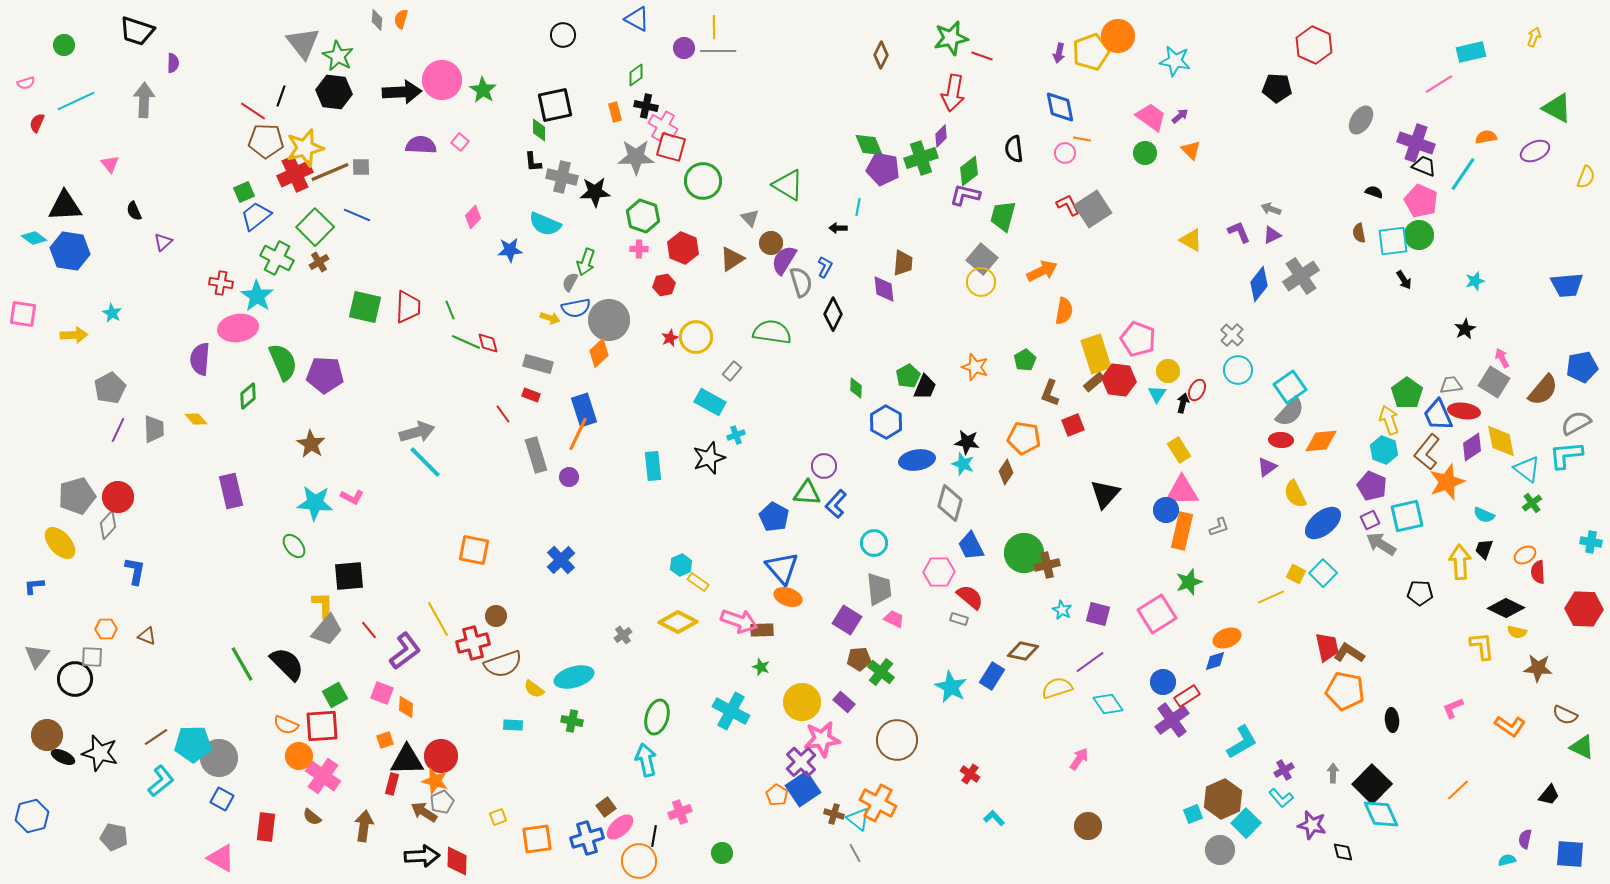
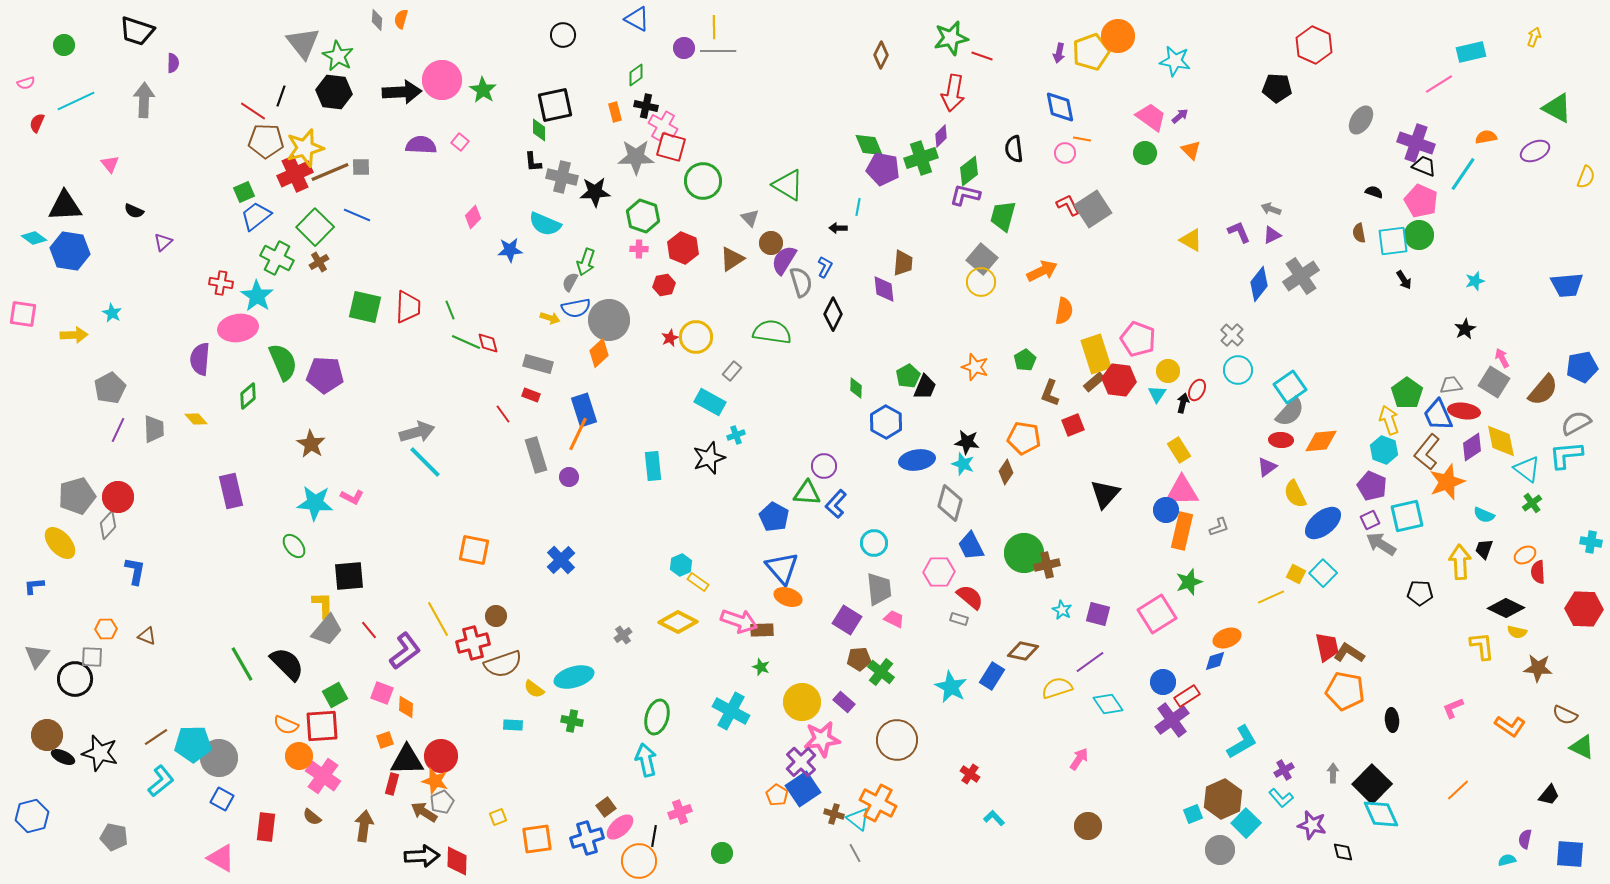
black semicircle at (134, 211): rotated 42 degrees counterclockwise
